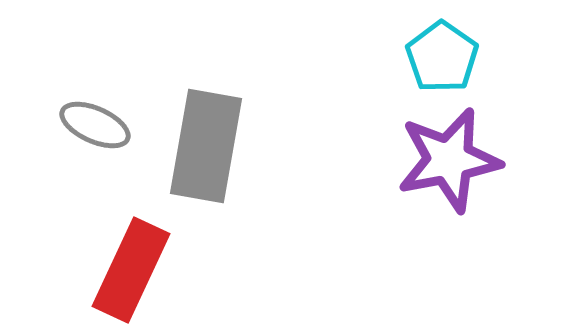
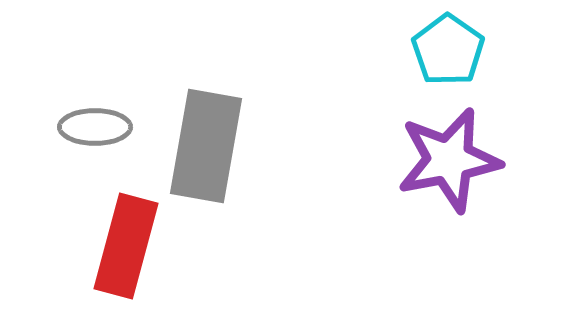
cyan pentagon: moved 6 px right, 7 px up
gray ellipse: moved 2 px down; rotated 24 degrees counterclockwise
red rectangle: moved 5 px left, 24 px up; rotated 10 degrees counterclockwise
